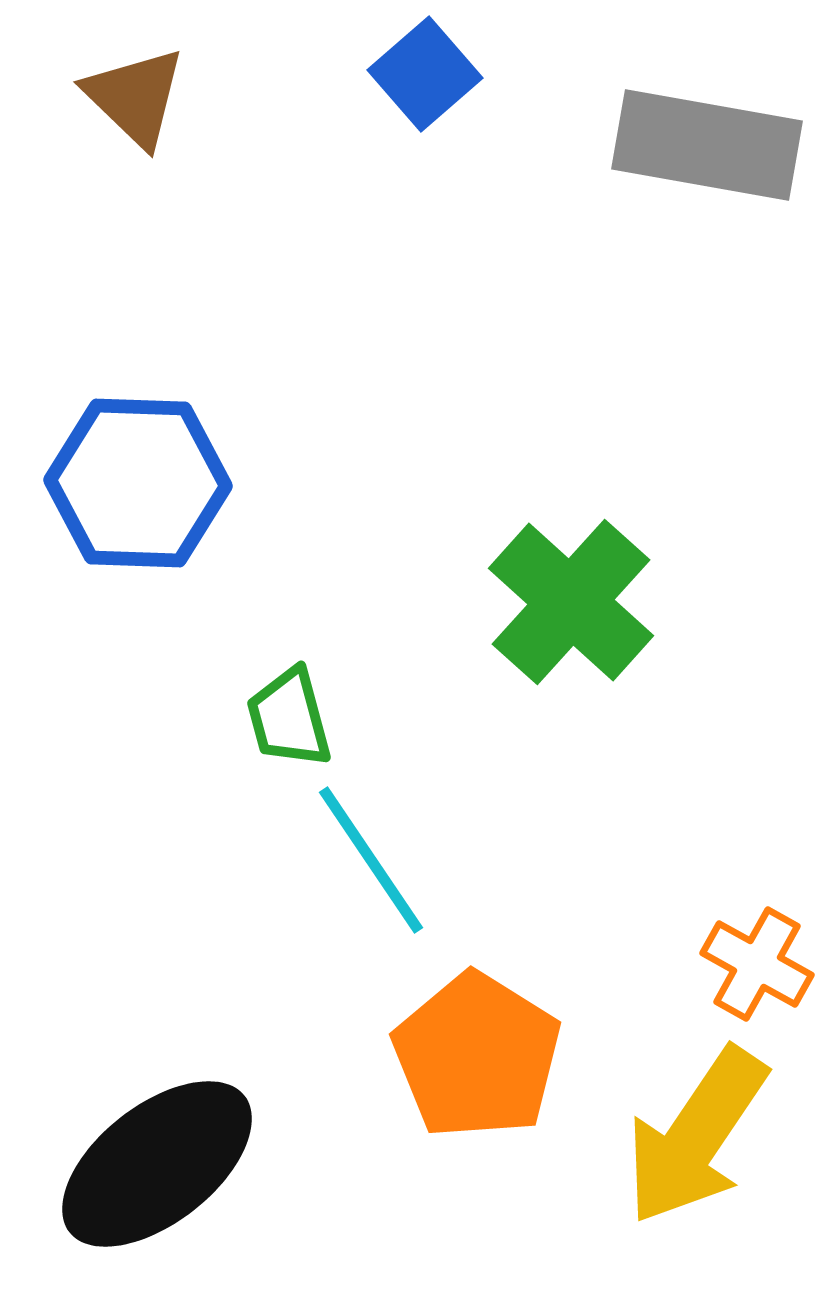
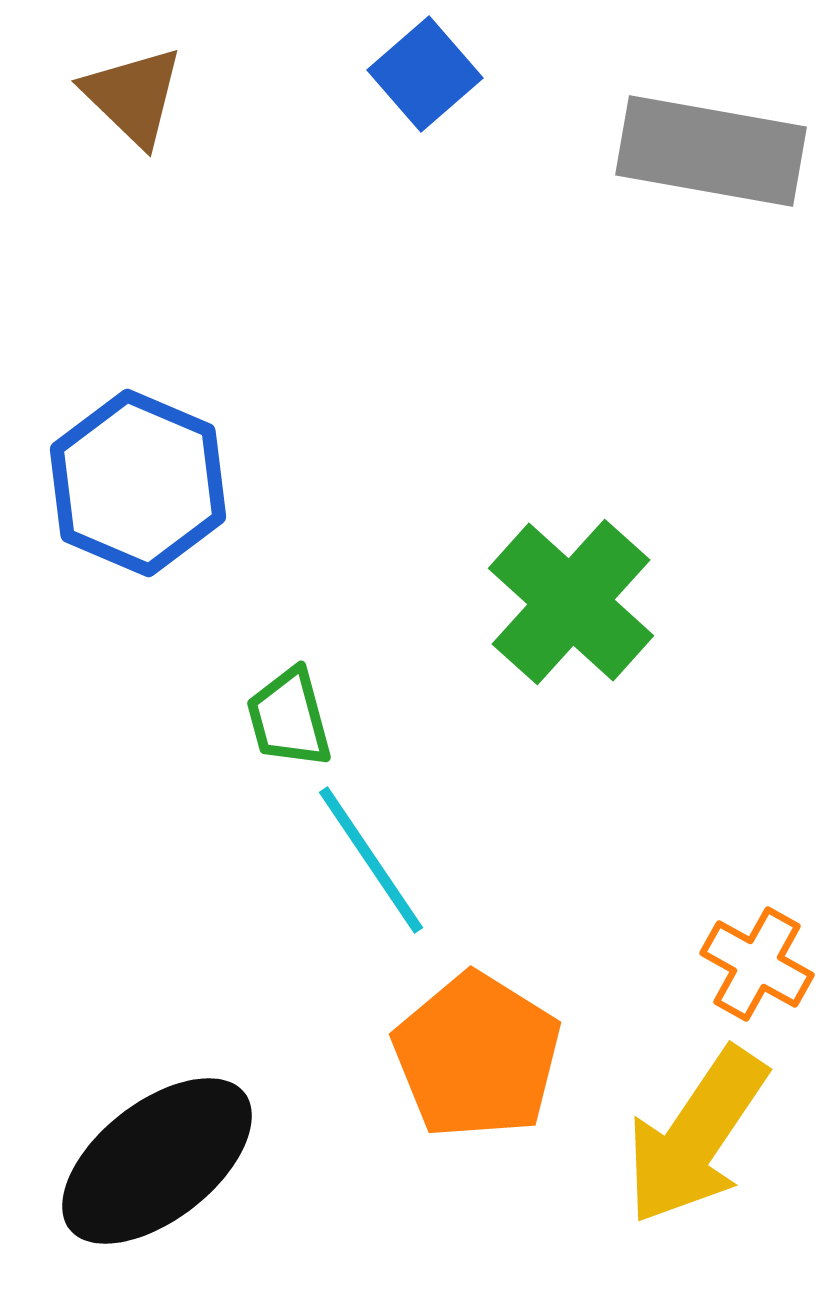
brown triangle: moved 2 px left, 1 px up
gray rectangle: moved 4 px right, 6 px down
blue hexagon: rotated 21 degrees clockwise
black ellipse: moved 3 px up
